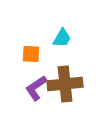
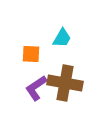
brown cross: moved 1 px up; rotated 16 degrees clockwise
